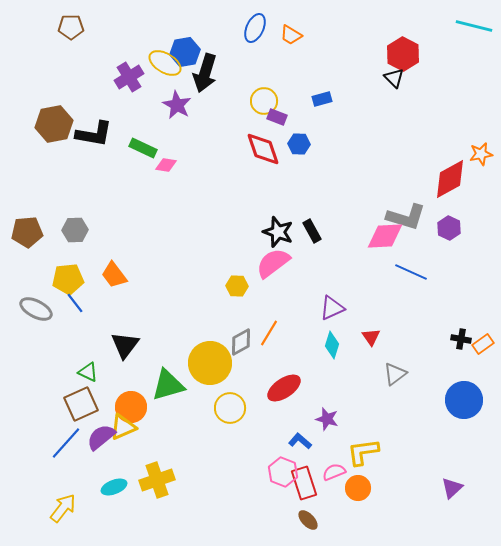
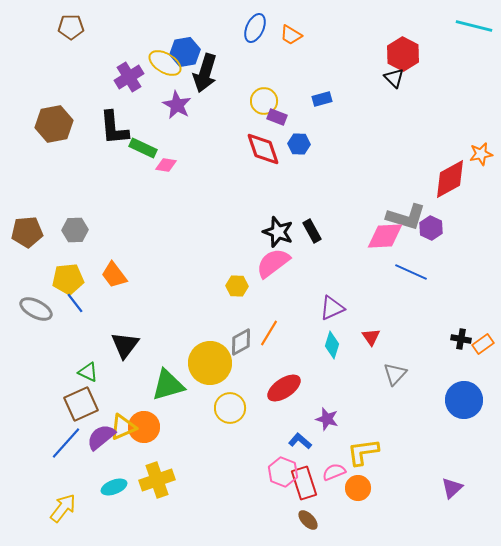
black L-shape at (94, 134): moved 20 px right, 6 px up; rotated 75 degrees clockwise
purple hexagon at (449, 228): moved 18 px left
gray triangle at (395, 374): rotated 10 degrees counterclockwise
orange circle at (131, 407): moved 13 px right, 20 px down
